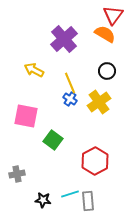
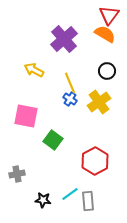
red triangle: moved 4 px left
cyan line: rotated 18 degrees counterclockwise
